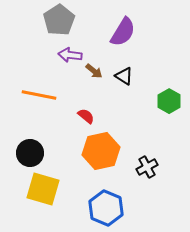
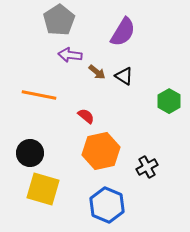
brown arrow: moved 3 px right, 1 px down
blue hexagon: moved 1 px right, 3 px up
